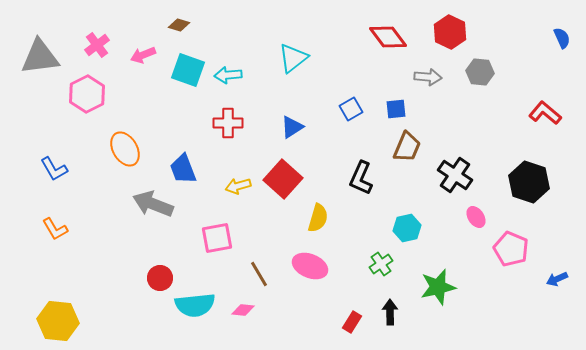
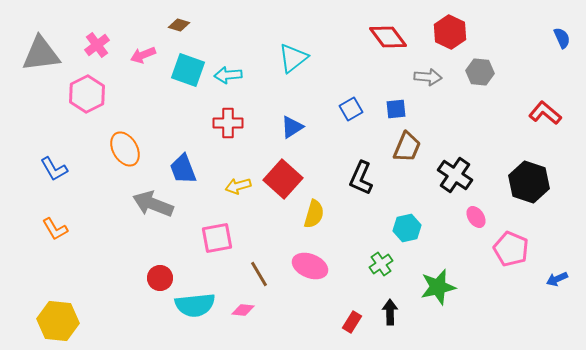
gray triangle at (40, 57): moved 1 px right, 3 px up
yellow semicircle at (318, 218): moved 4 px left, 4 px up
